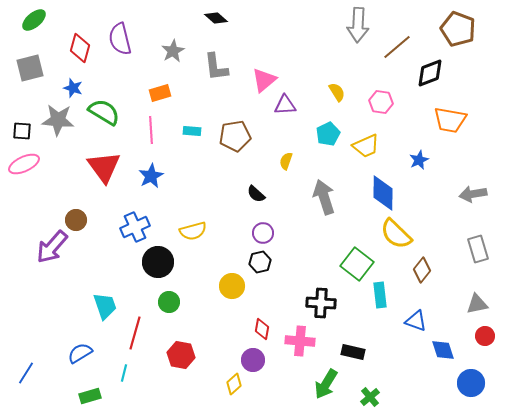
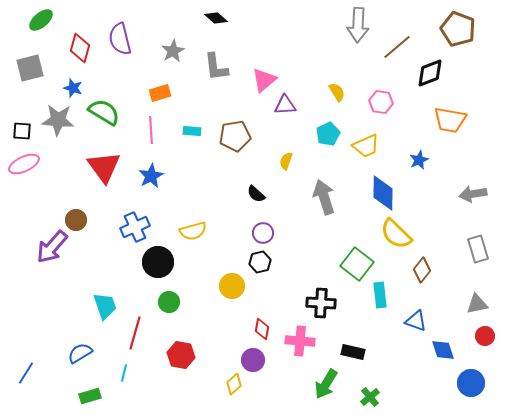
green ellipse at (34, 20): moved 7 px right
